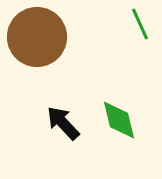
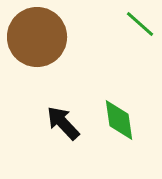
green line: rotated 24 degrees counterclockwise
green diamond: rotated 6 degrees clockwise
